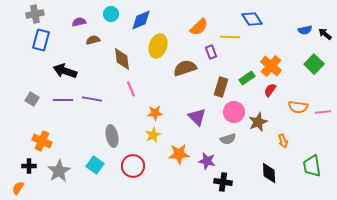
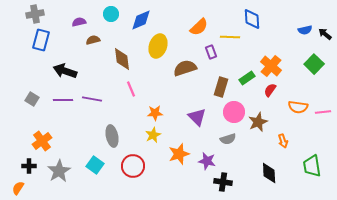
blue diamond at (252, 19): rotated 30 degrees clockwise
orange cross at (42, 141): rotated 30 degrees clockwise
orange star at (179, 154): rotated 15 degrees counterclockwise
